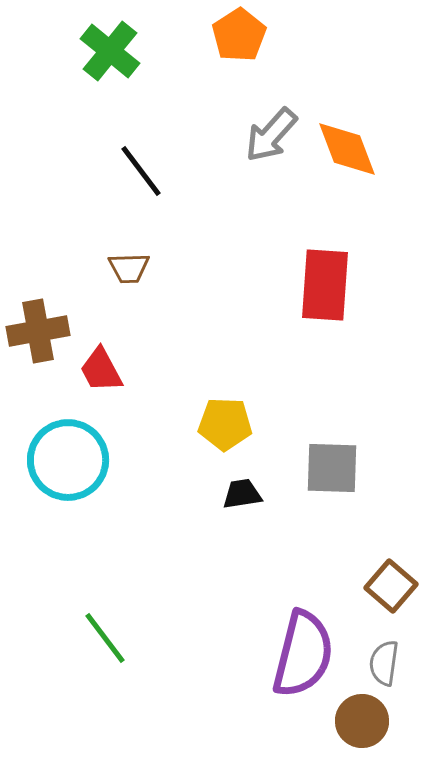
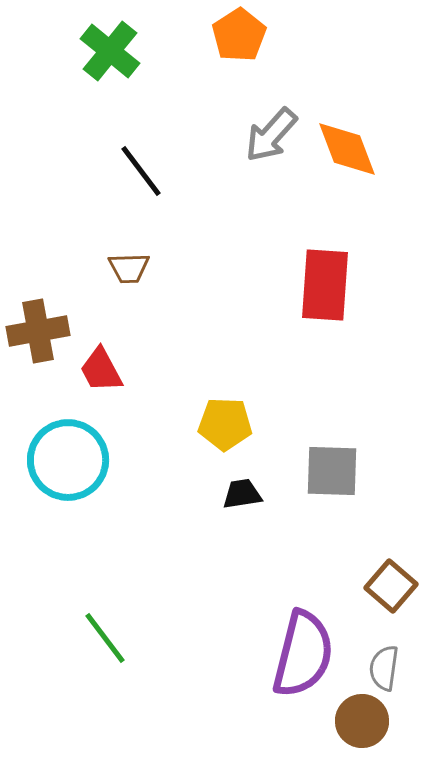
gray square: moved 3 px down
gray semicircle: moved 5 px down
